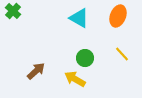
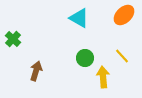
green cross: moved 28 px down
orange ellipse: moved 6 px right, 1 px up; rotated 25 degrees clockwise
yellow line: moved 2 px down
brown arrow: rotated 30 degrees counterclockwise
yellow arrow: moved 28 px right, 2 px up; rotated 55 degrees clockwise
